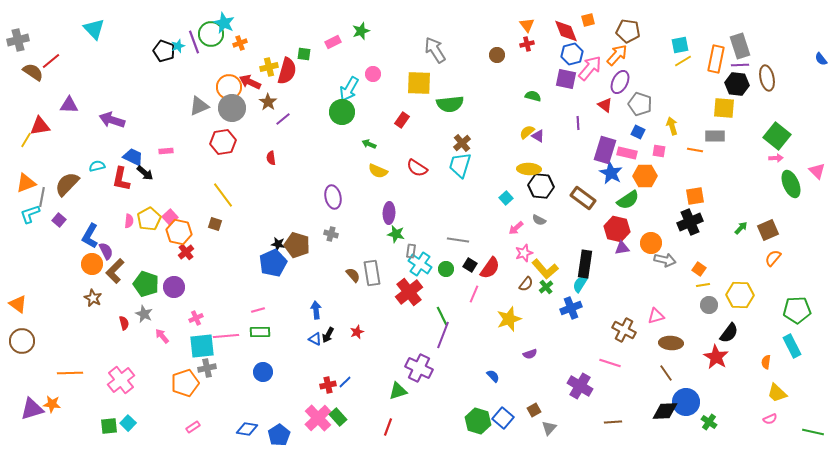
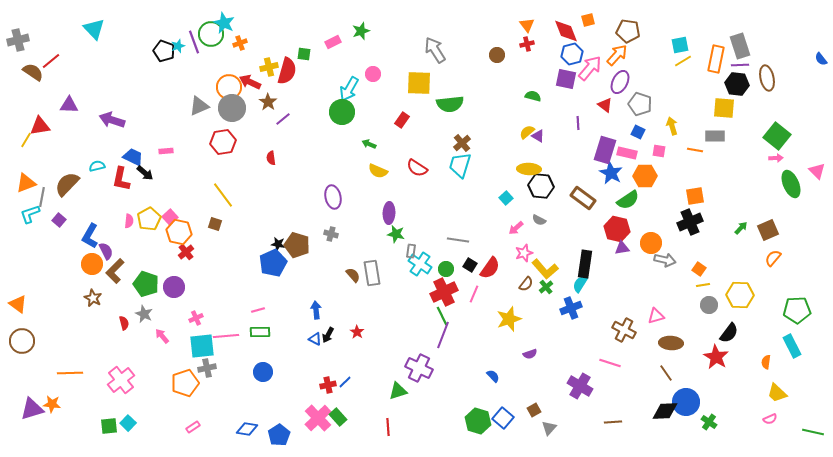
red cross at (409, 292): moved 35 px right; rotated 12 degrees clockwise
red star at (357, 332): rotated 16 degrees counterclockwise
red line at (388, 427): rotated 24 degrees counterclockwise
